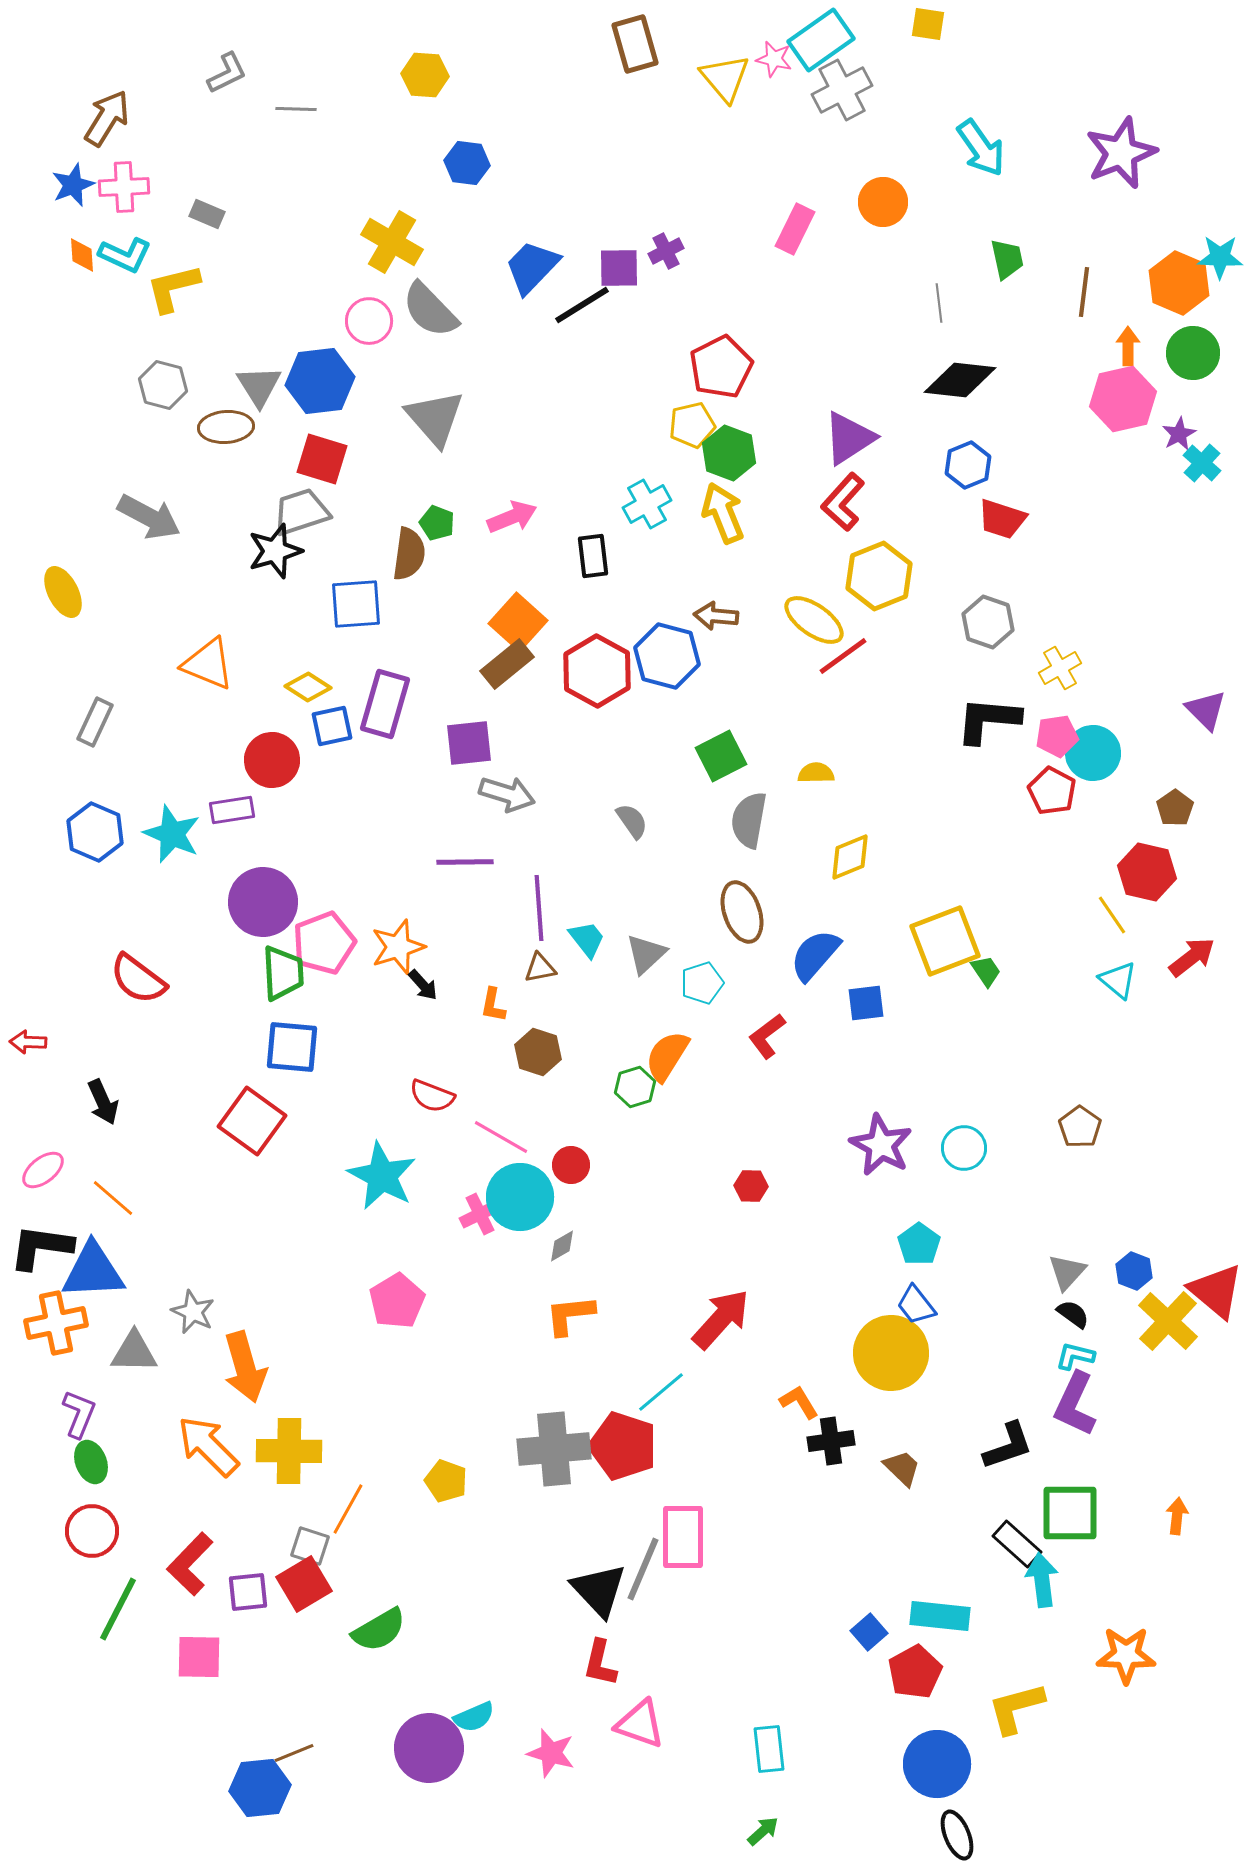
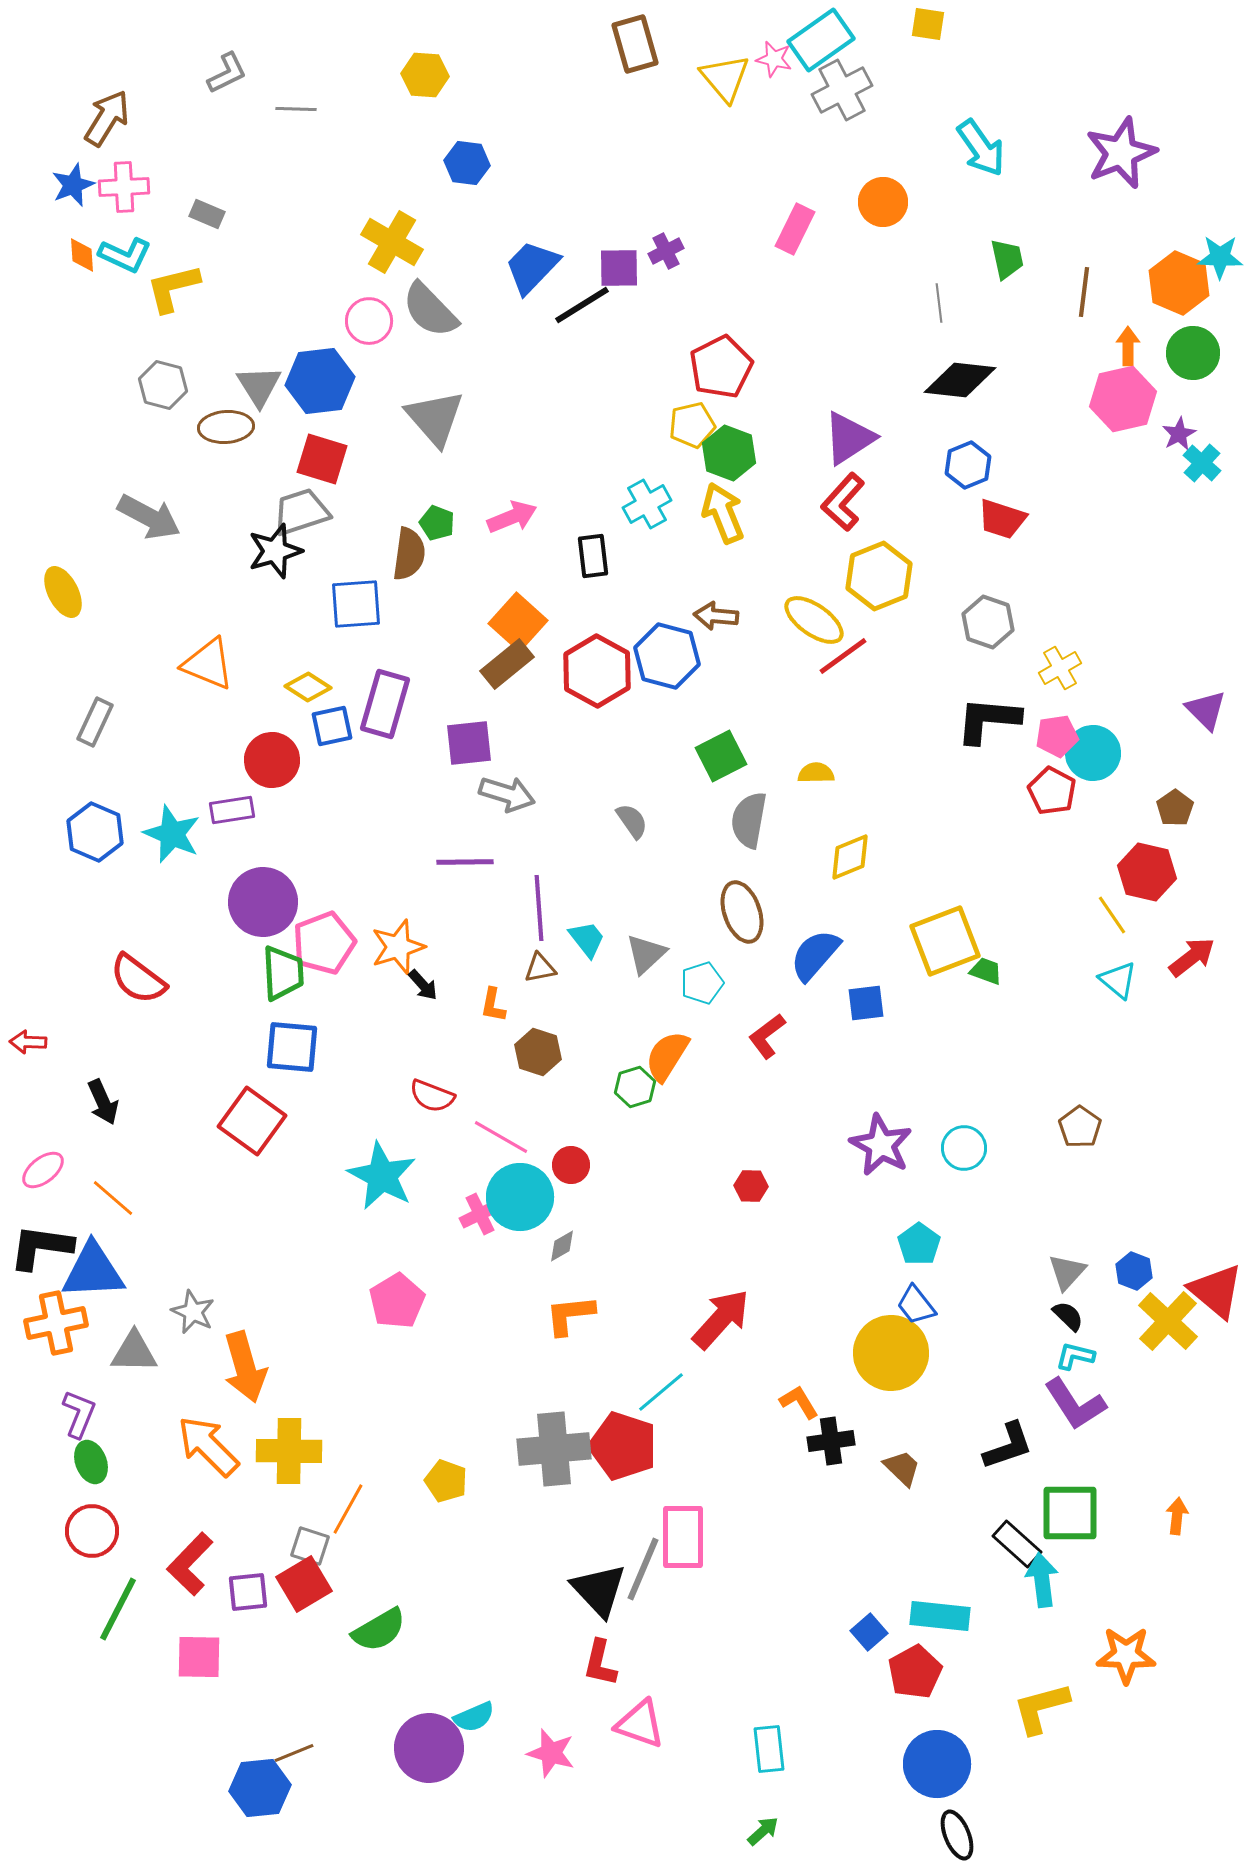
green trapezoid at (986, 971): rotated 36 degrees counterclockwise
black semicircle at (1073, 1314): moved 5 px left, 2 px down; rotated 8 degrees clockwise
purple L-shape at (1075, 1404): rotated 58 degrees counterclockwise
yellow L-shape at (1016, 1708): moved 25 px right
